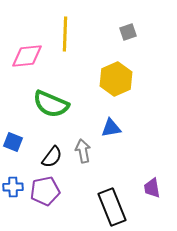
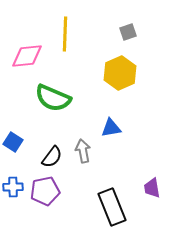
yellow hexagon: moved 4 px right, 6 px up
green semicircle: moved 2 px right, 6 px up
blue square: rotated 12 degrees clockwise
